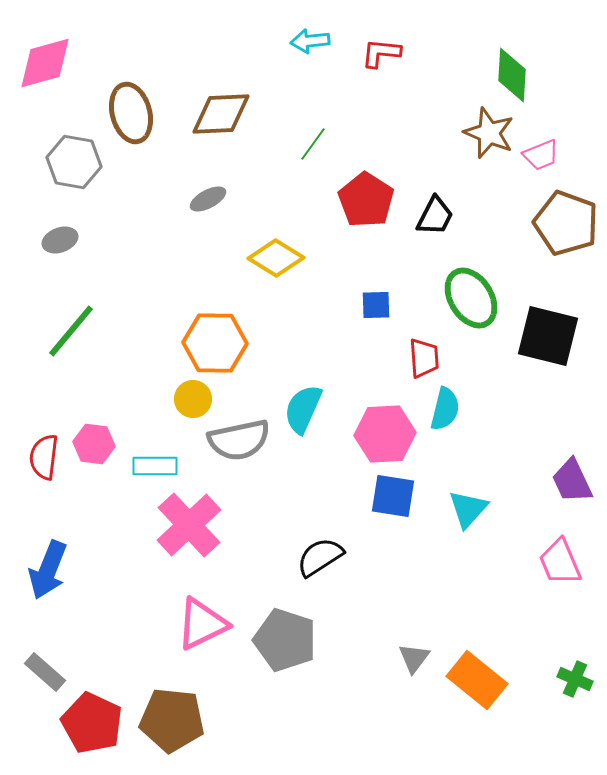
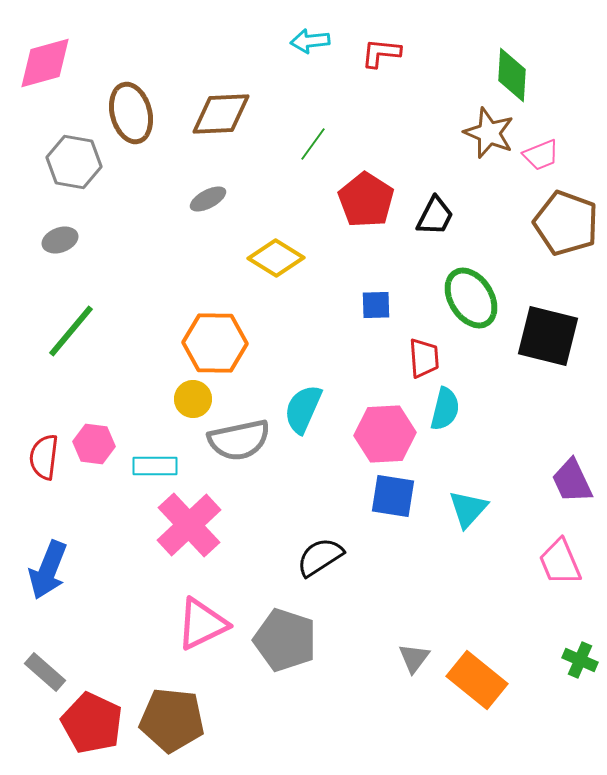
green cross at (575, 679): moved 5 px right, 19 px up
